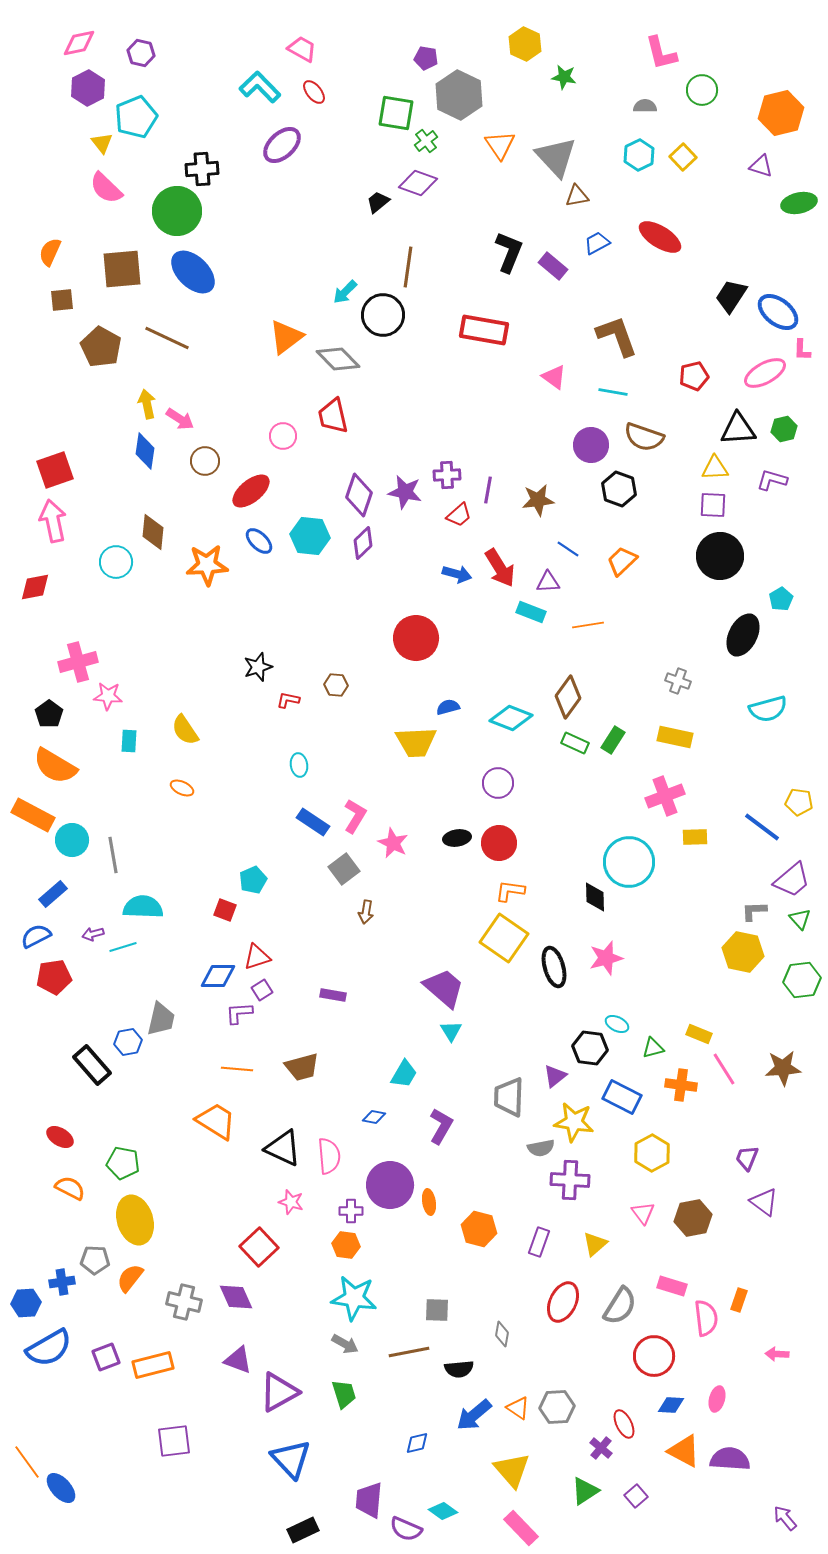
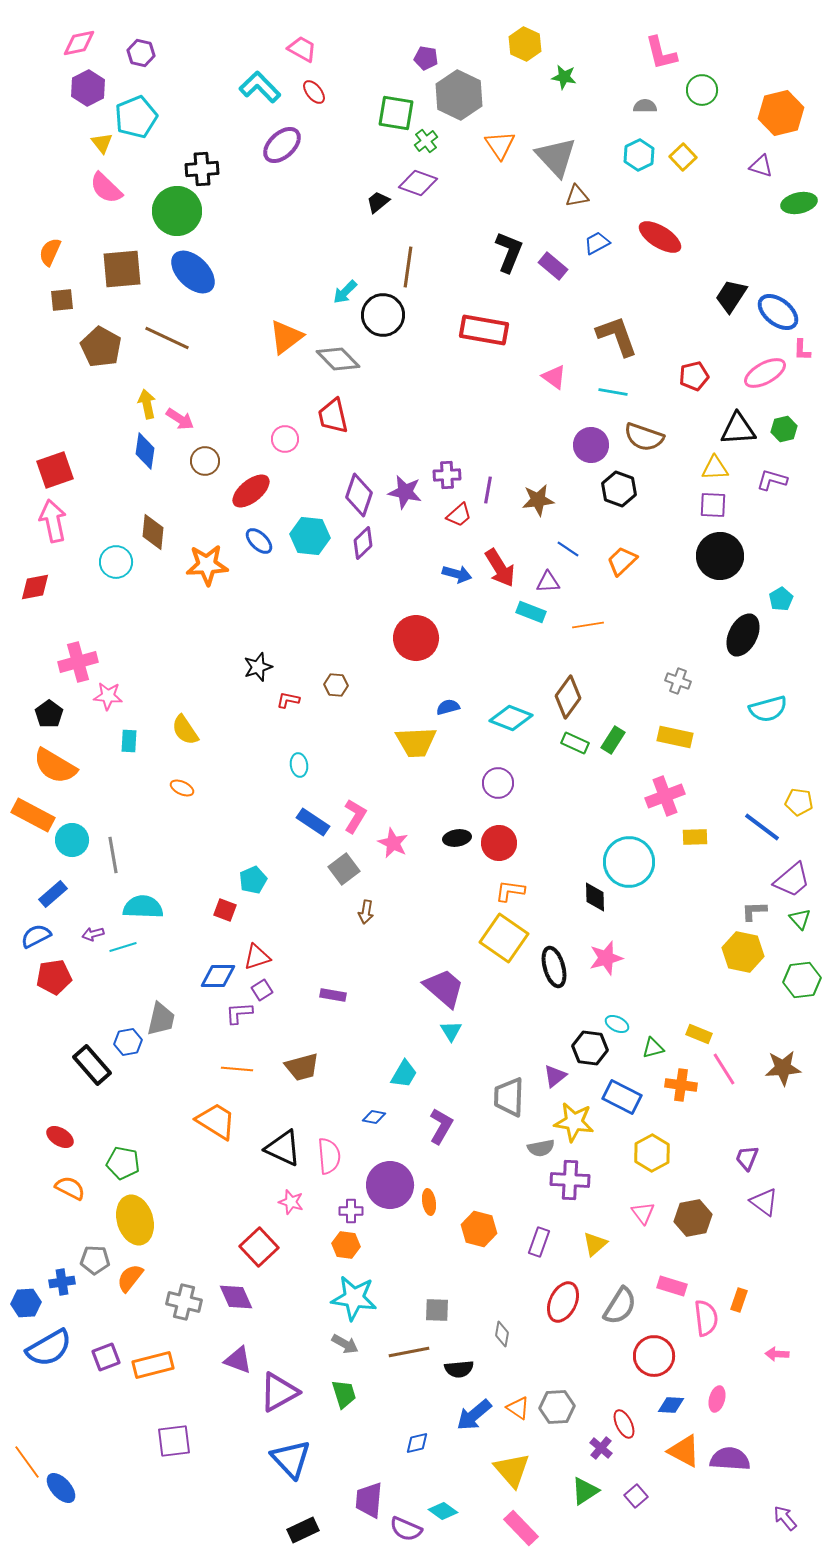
pink circle at (283, 436): moved 2 px right, 3 px down
